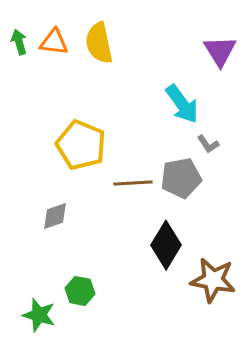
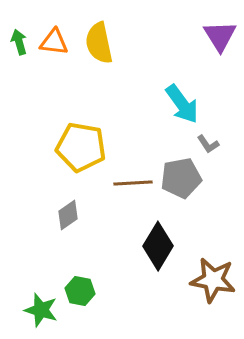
purple triangle: moved 15 px up
yellow pentagon: moved 2 px down; rotated 12 degrees counterclockwise
gray diamond: moved 13 px right, 1 px up; rotated 16 degrees counterclockwise
black diamond: moved 8 px left, 1 px down
green star: moved 2 px right, 5 px up
